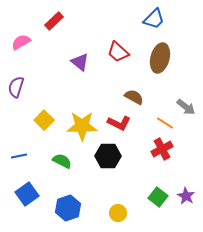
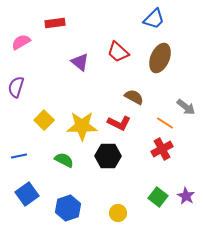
red rectangle: moved 1 px right, 2 px down; rotated 36 degrees clockwise
brown ellipse: rotated 8 degrees clockwise
green semicircle: moved 2 px right, 1 px up
